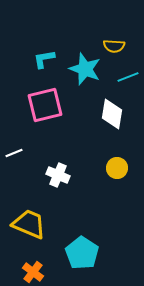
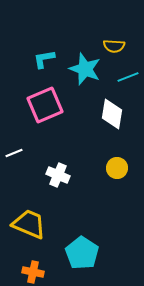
pink square: rotated 9 degrees counterclockwise
orange cross: rotated 25 degrees counterclockwise
